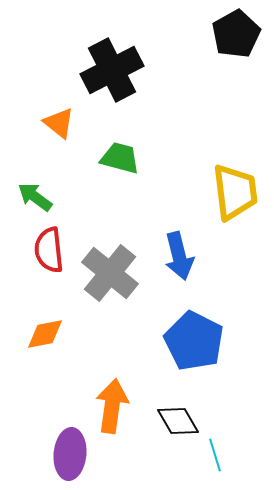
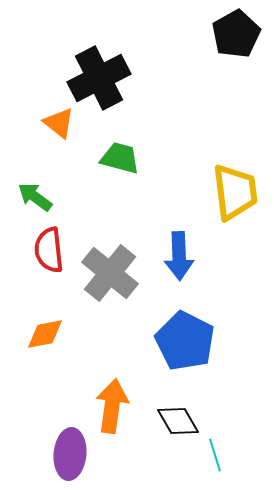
black cross: moved 13 px left, 8 px down
blue arrow: rotated 12 degrees clockwise
blue pentagon: moved 9 px left
